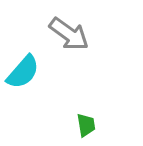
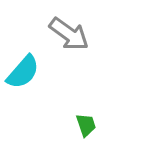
green trapezoid: rotated 10 degrees counterclockwise
